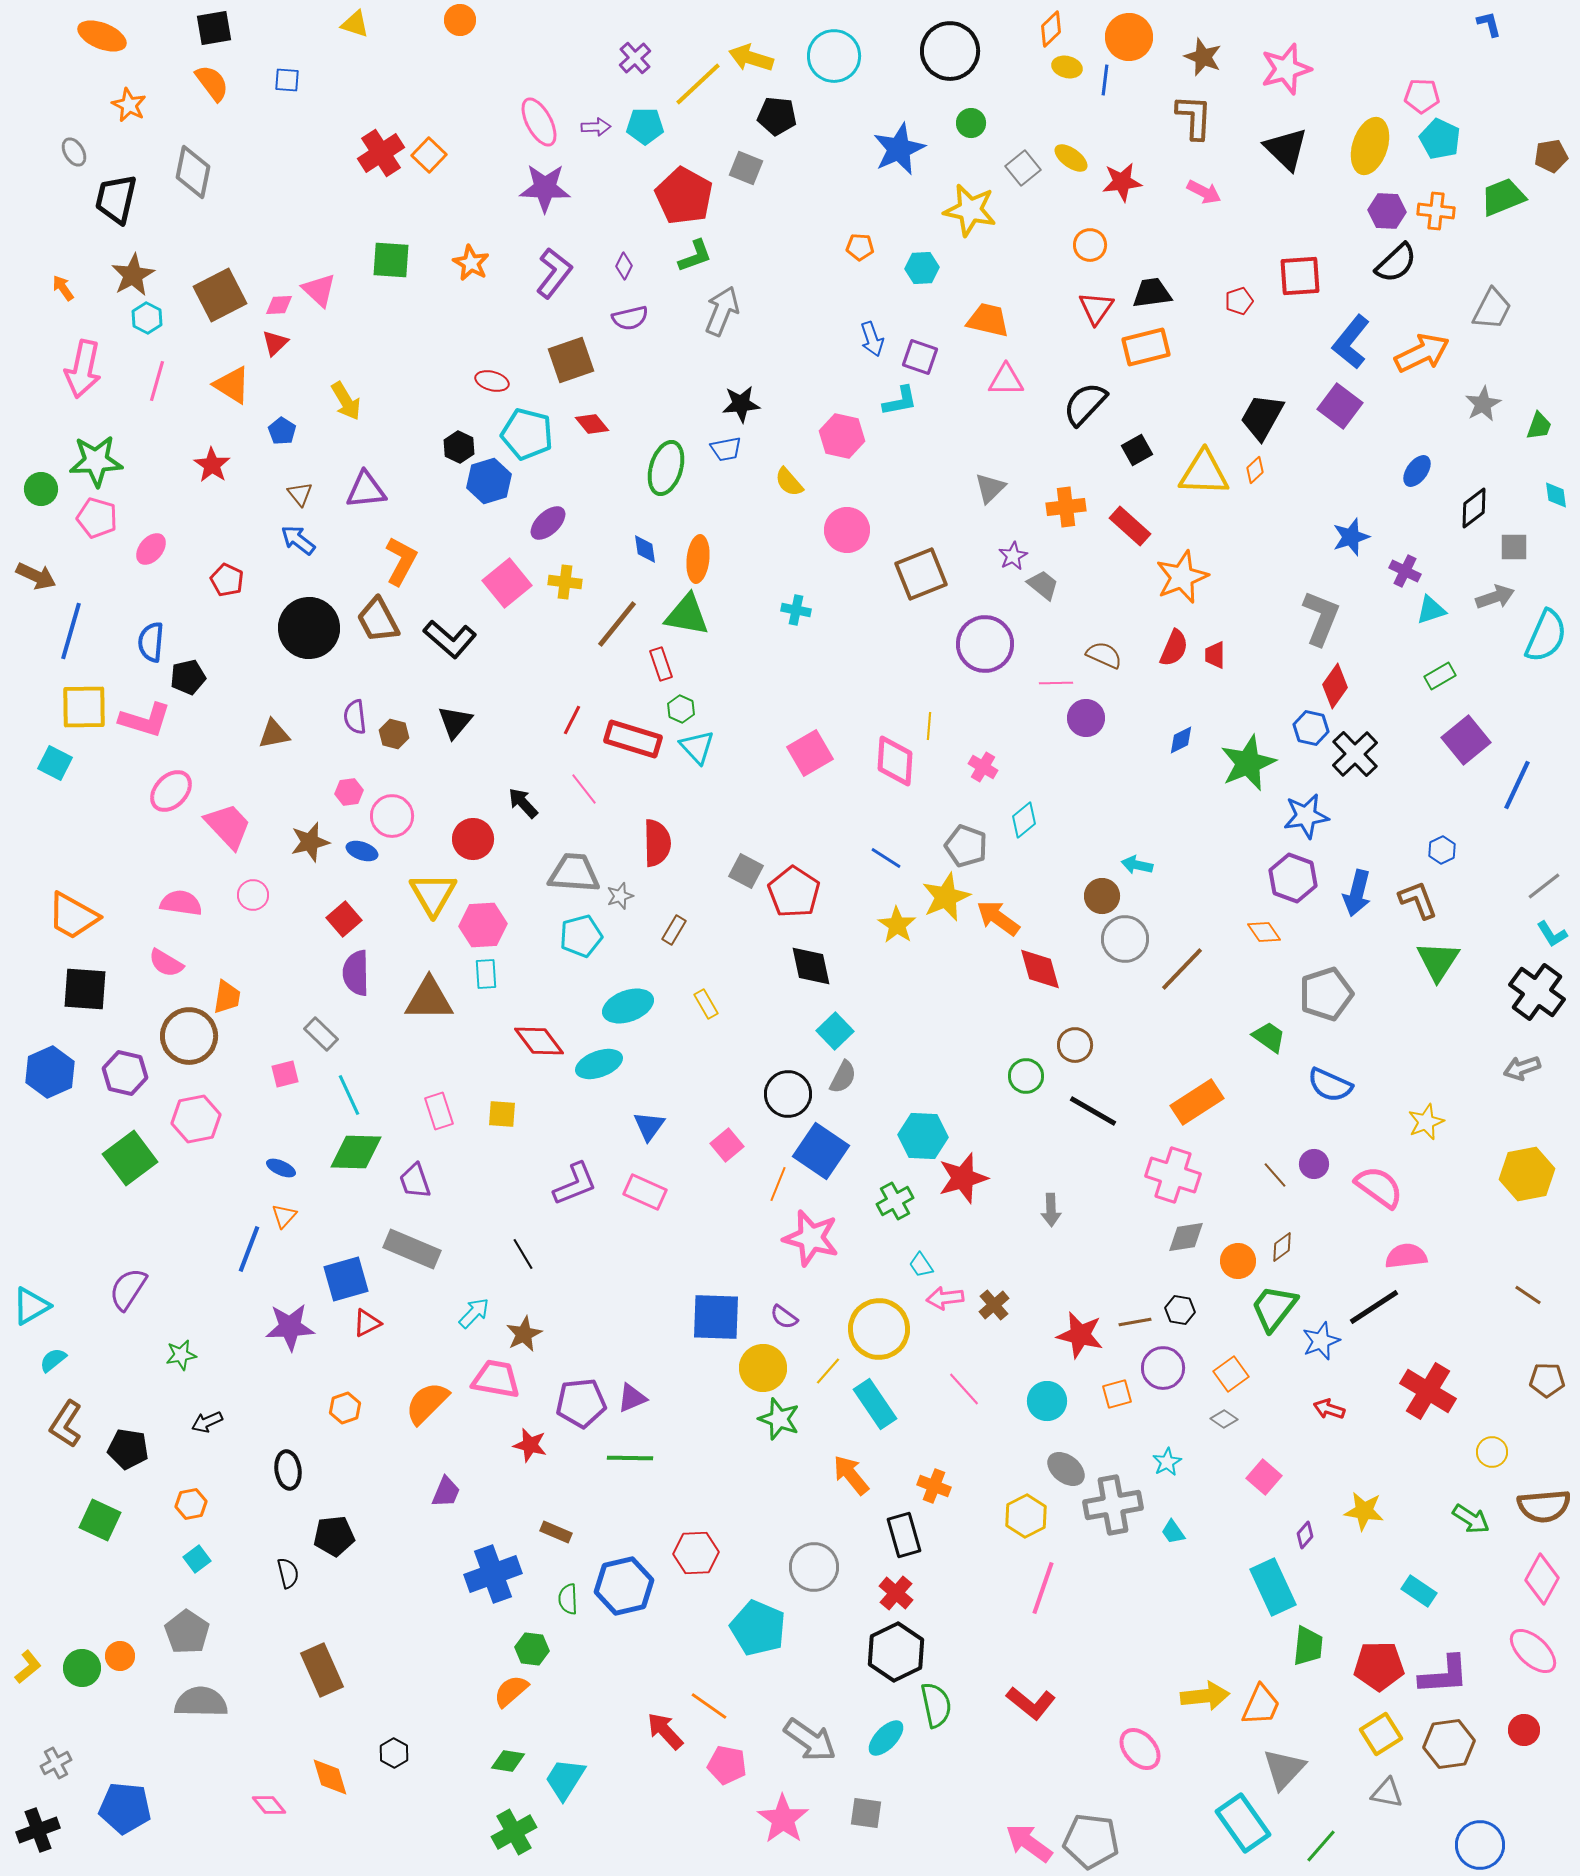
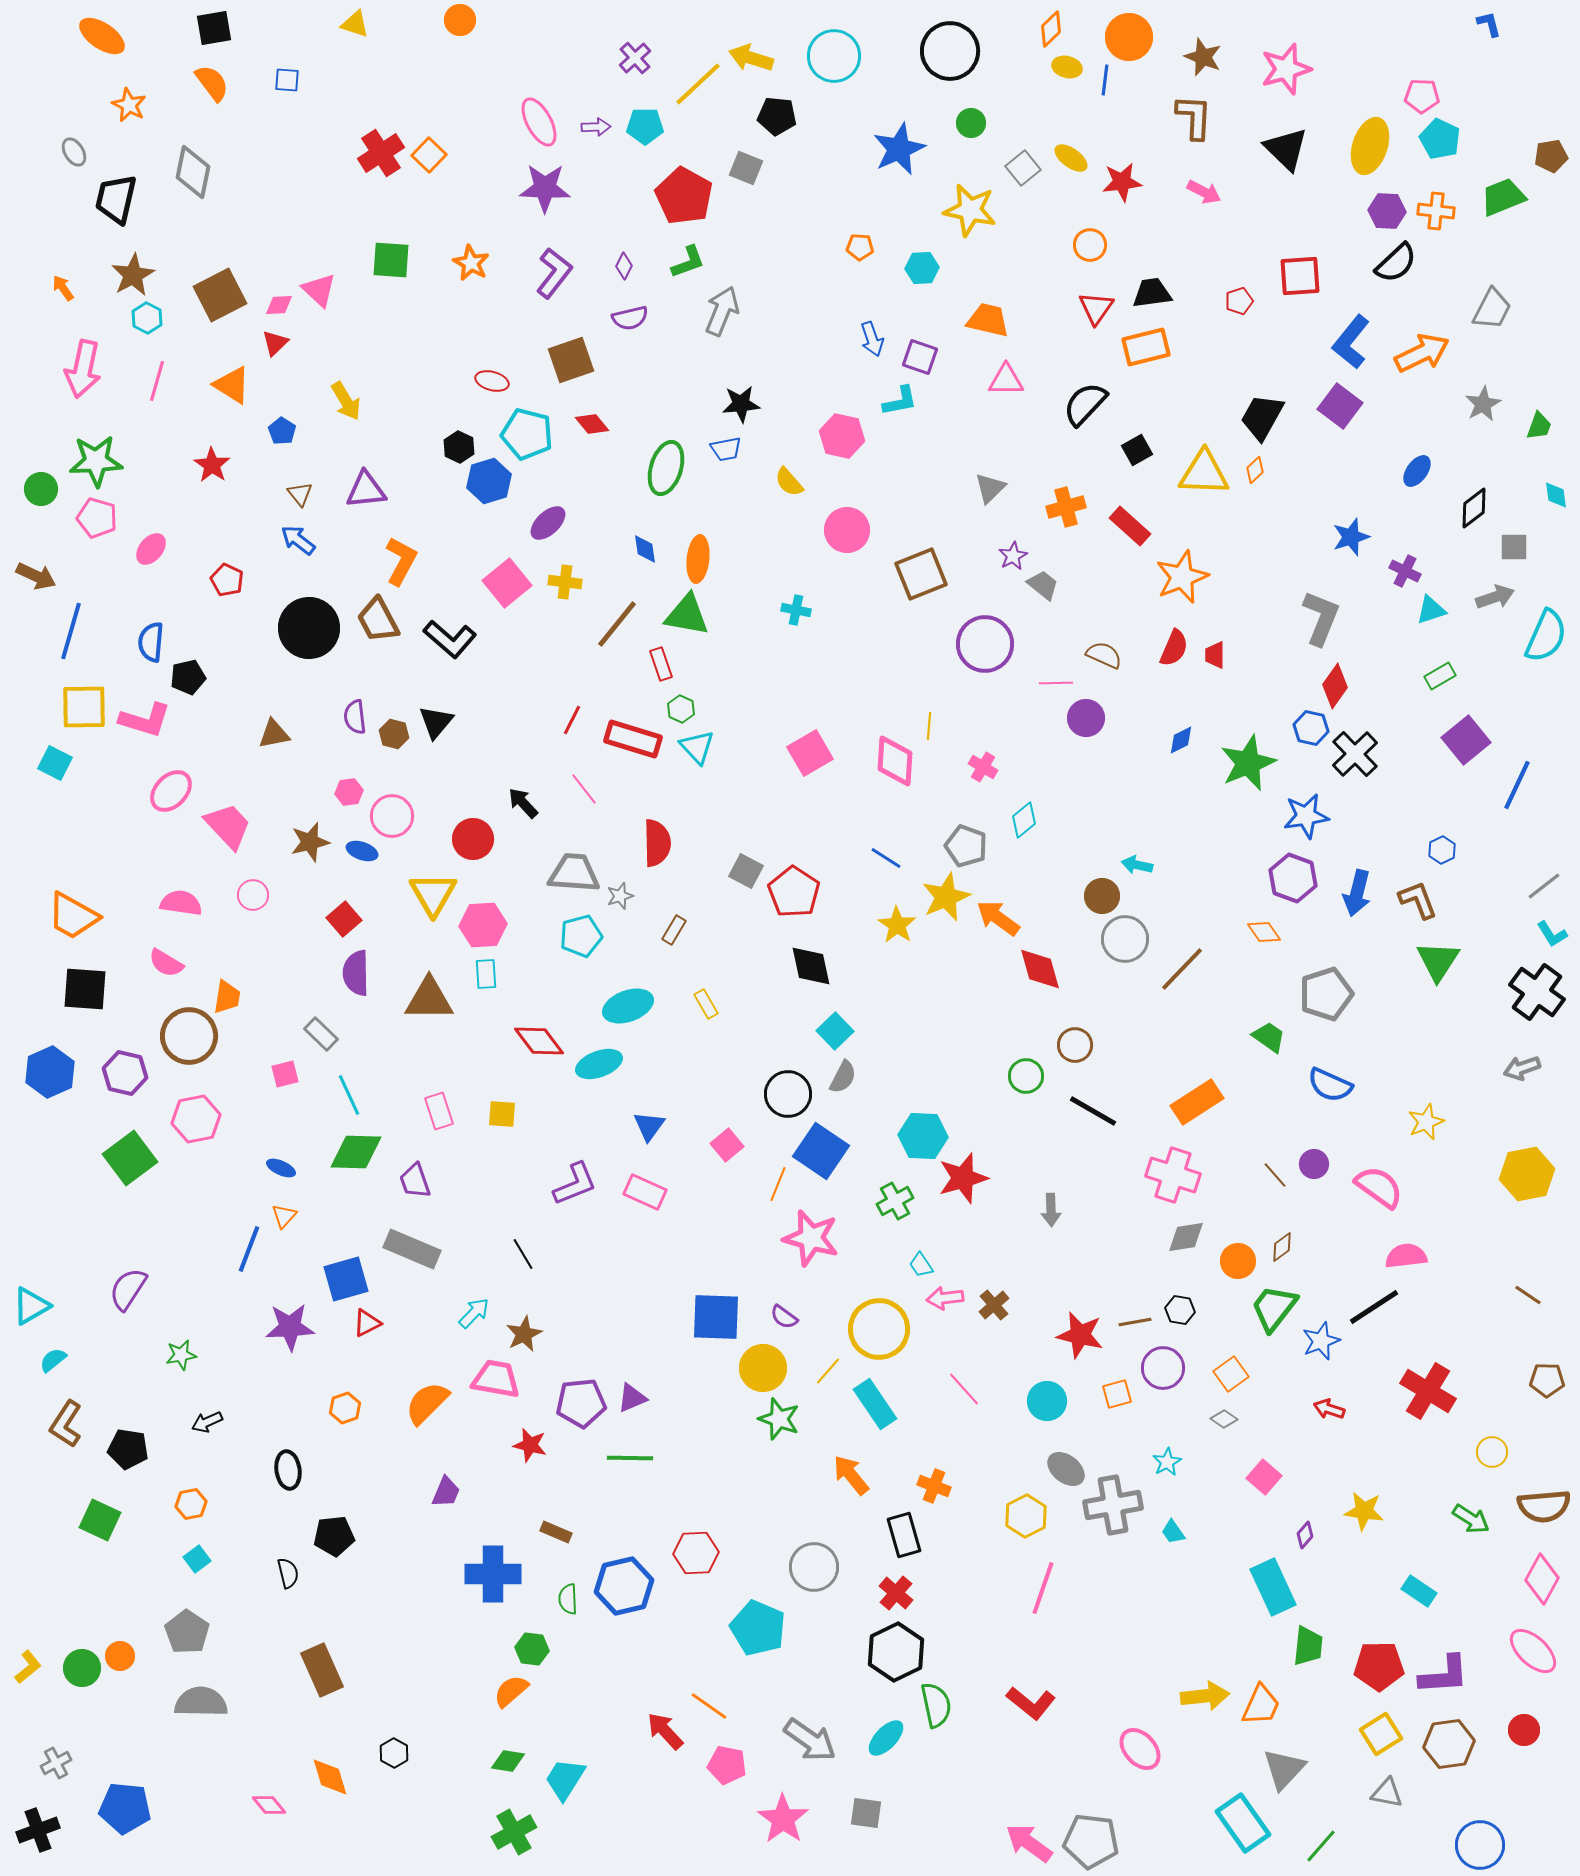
orange ellipse at (102, 36): rotated 12 degrees clockwise
green L-shape at (695, 256): moved 7 px left, 6 px down
orange cross at (1066, 507): rotated 9 degrees counterclockwise
black triangle at (455, 722): moved 19 px left
blue cross at (493, 1574): rotated 20 degrees clockwise
